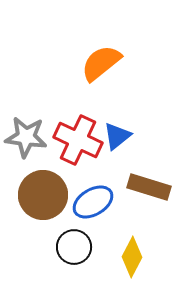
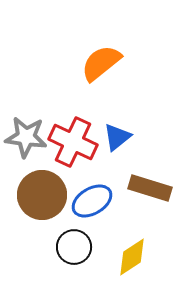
blue triangle: moved 1 px down
red cross: moved 5 px left, 2 px down
brown rectangle: moved 1 px right, 1 px down
brown circle: moved 1 px left
blue ellipse: moved 1 px left, 1 px up
yellow diamond: rotated 30 degrees clockwise
